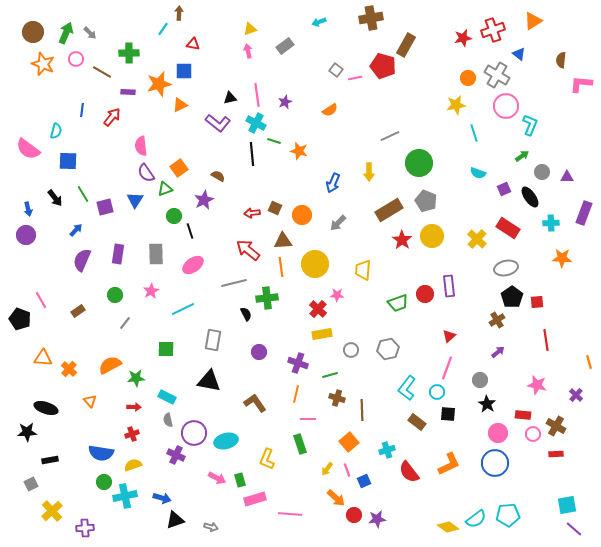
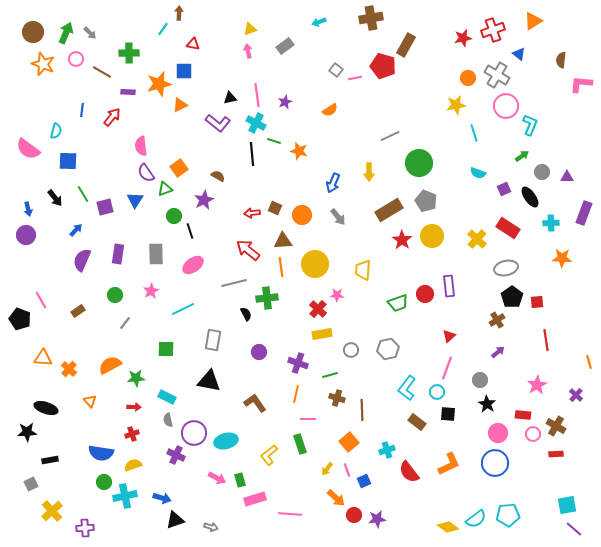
gray arrow at (338, 223): moved 6 px up; rotated 84 degrees counterclockwise
pink star at (537, 385): rotated 30 degrees clockwise
yellow L-shape at (267, 459): moved 2 px right, 4 px up; rotated 30 degrees clockwise
